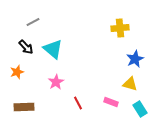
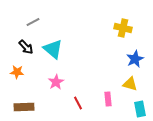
yellow cross: moved 3 px right; rotated 18 degrees clockwise
orange star: rotated 24 degrees clockwise
pink rectangle: moved 3 px left, 3 px up; rotated 64 degrees clockwise
cyan rectangle: rotated 21 degrees clockwise
